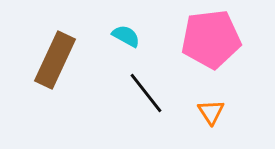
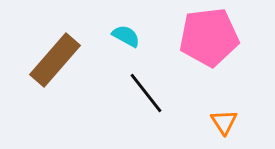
pink pentagon: moved 2 px left, 2 px up
brown rectangle: rotated 16 degrees clockwise
orange triangle: moved 13 px right, 10 px down
